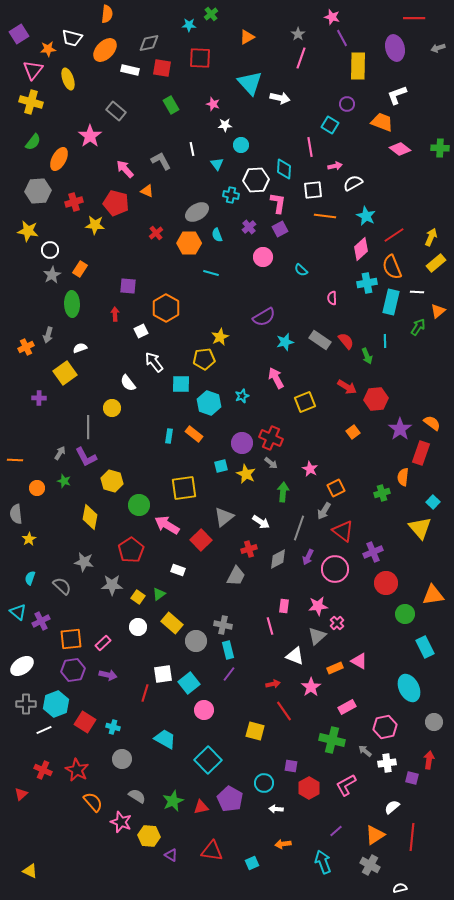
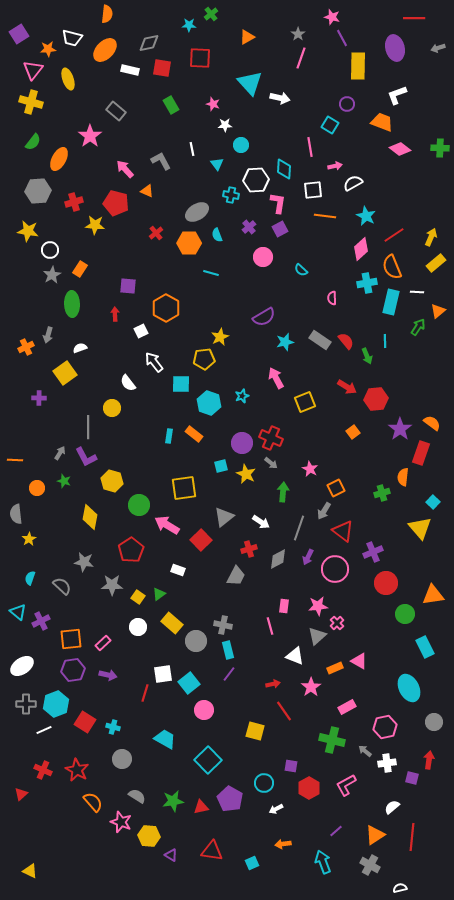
green star at (173, 801): rotated 15 degrees clockwise
white arrow at (276, 809): rotated 32 degrees counterclockwise
